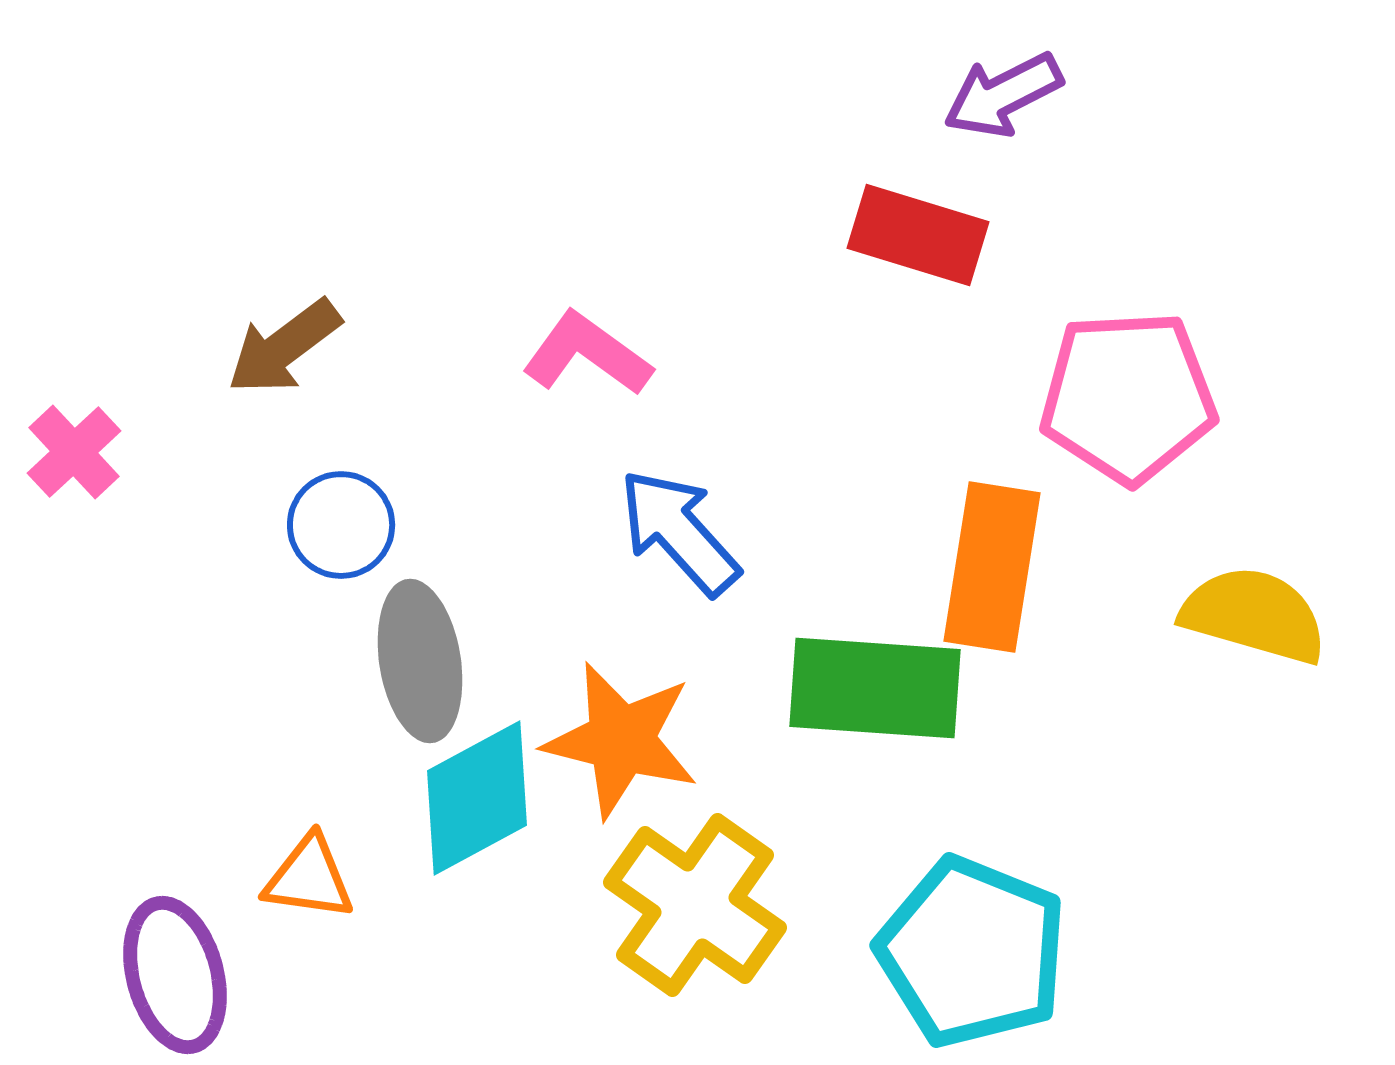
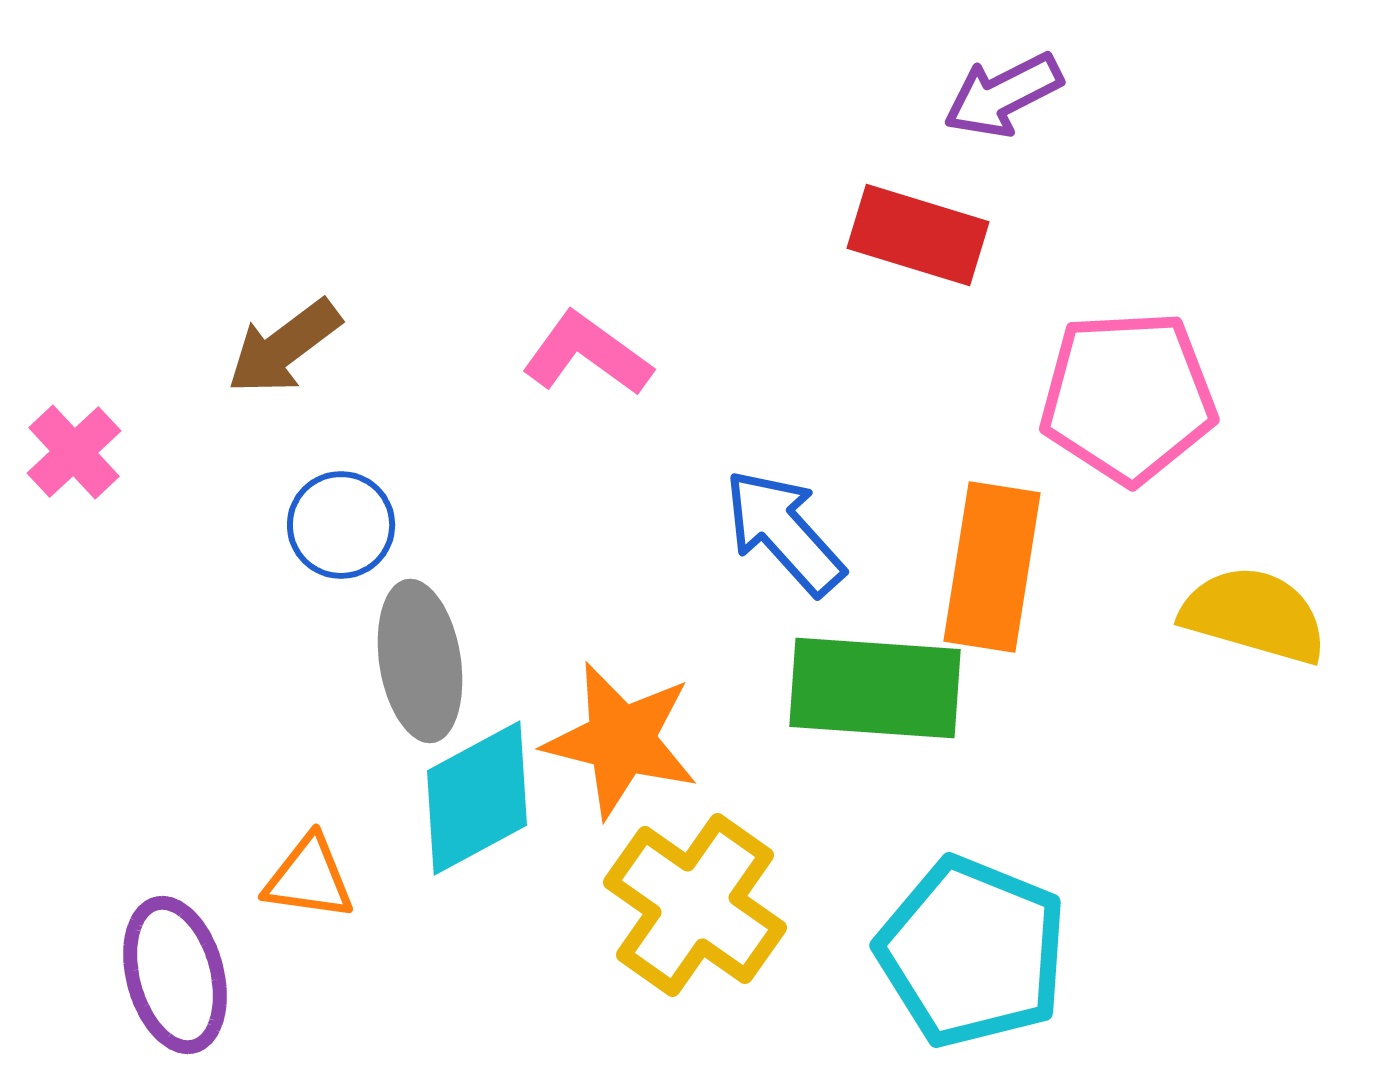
blue arrow: moved 105 px right
